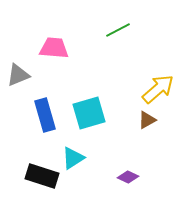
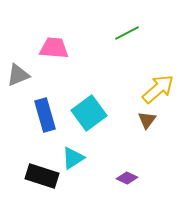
green line: moved 9 px right, 3 px down
cyan square: rotated 20 degrees counterclockwise
brown triangle: rotated 24 degrees counterclockwise
purple diamond: moved 1 px left, 1 px down
